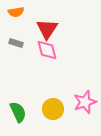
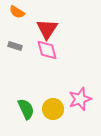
orange semicircle: moved 1 px right; rotated 42 degrees clockwise
gray rectangle: moved 1 px left, 3 px down
pink star: moved 5 px left, 3 px up
green semicircle: moved 8 px right, 3 px up
